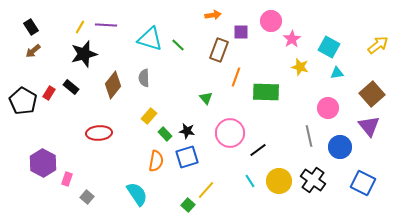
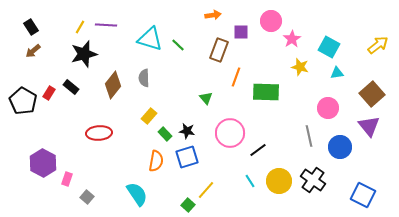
blue square at (363, 183): moved 12 px down
